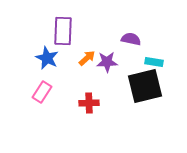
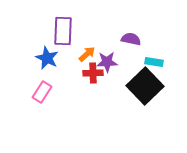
orange arrow: moved 4 px up
black square: rotated 30 degrees counterclockwise
red cross: moved 4 px right, 30 px up
